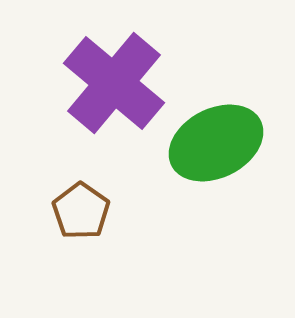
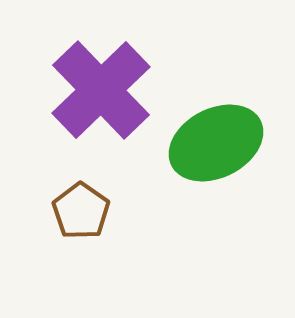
purple cross: moved 13 px left, 7 px down; rotated 6 degrees clockwise
